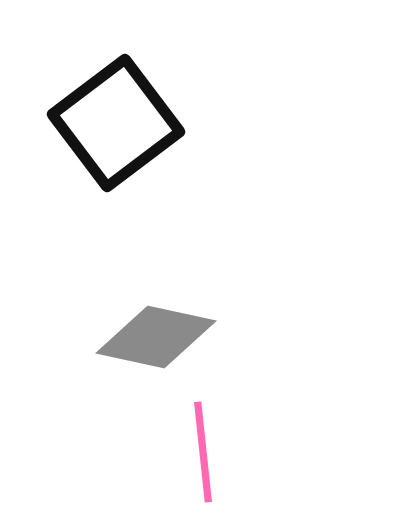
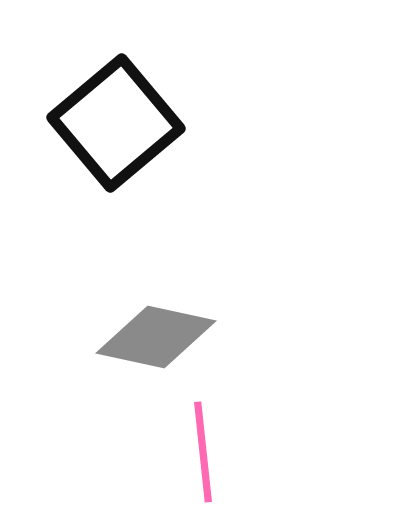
black square: rotated 3 degrees counterclockwise
